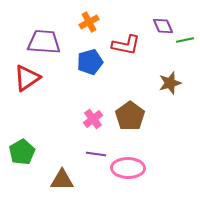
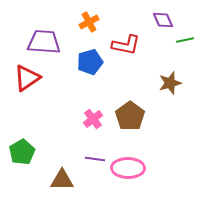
purple diamond: moved 6 px up
purple line: moved 1 px left, 5 px down
